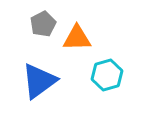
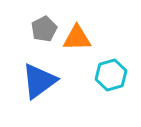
gray pentagon: moved 1 px right, 5 px down
cyan hexagon: moved 4 px right
